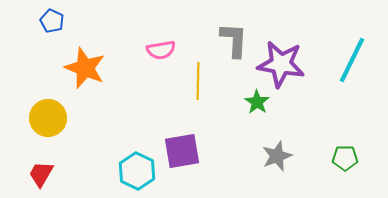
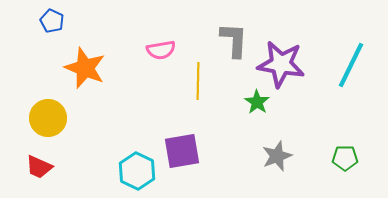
cyan line: moved 1 px left, 5 px down
red trapezoid: moved 2 px left, 7 px up; rotated 96 degrees counterclockwise
